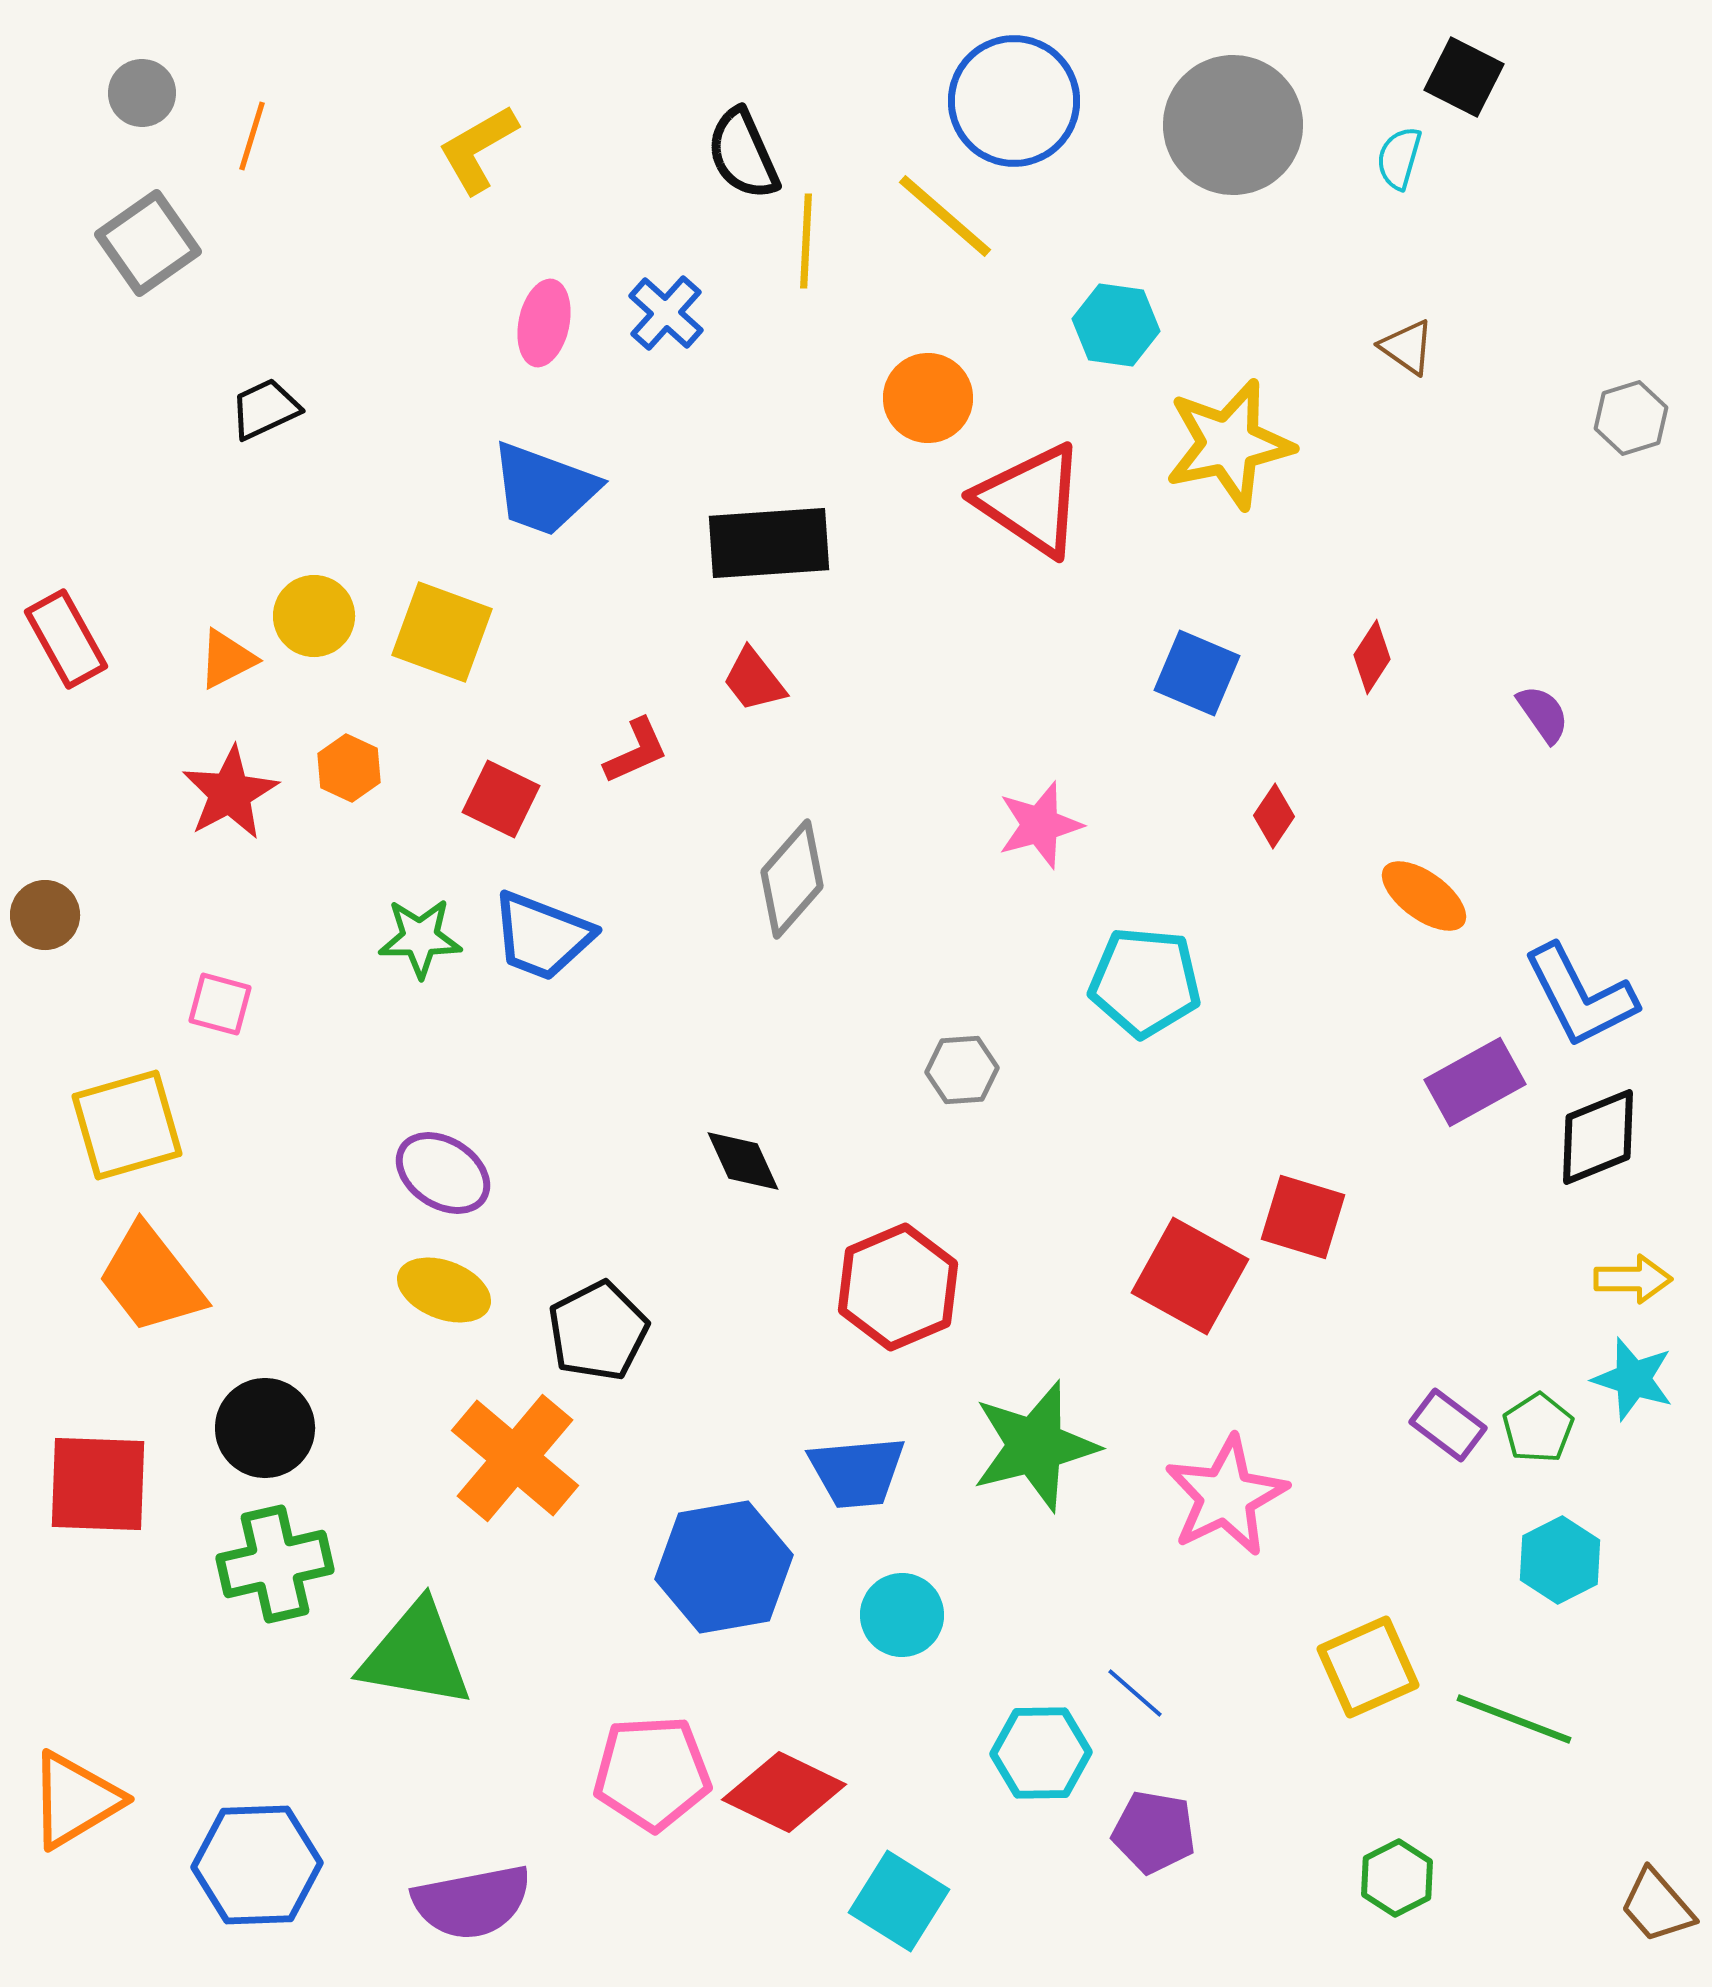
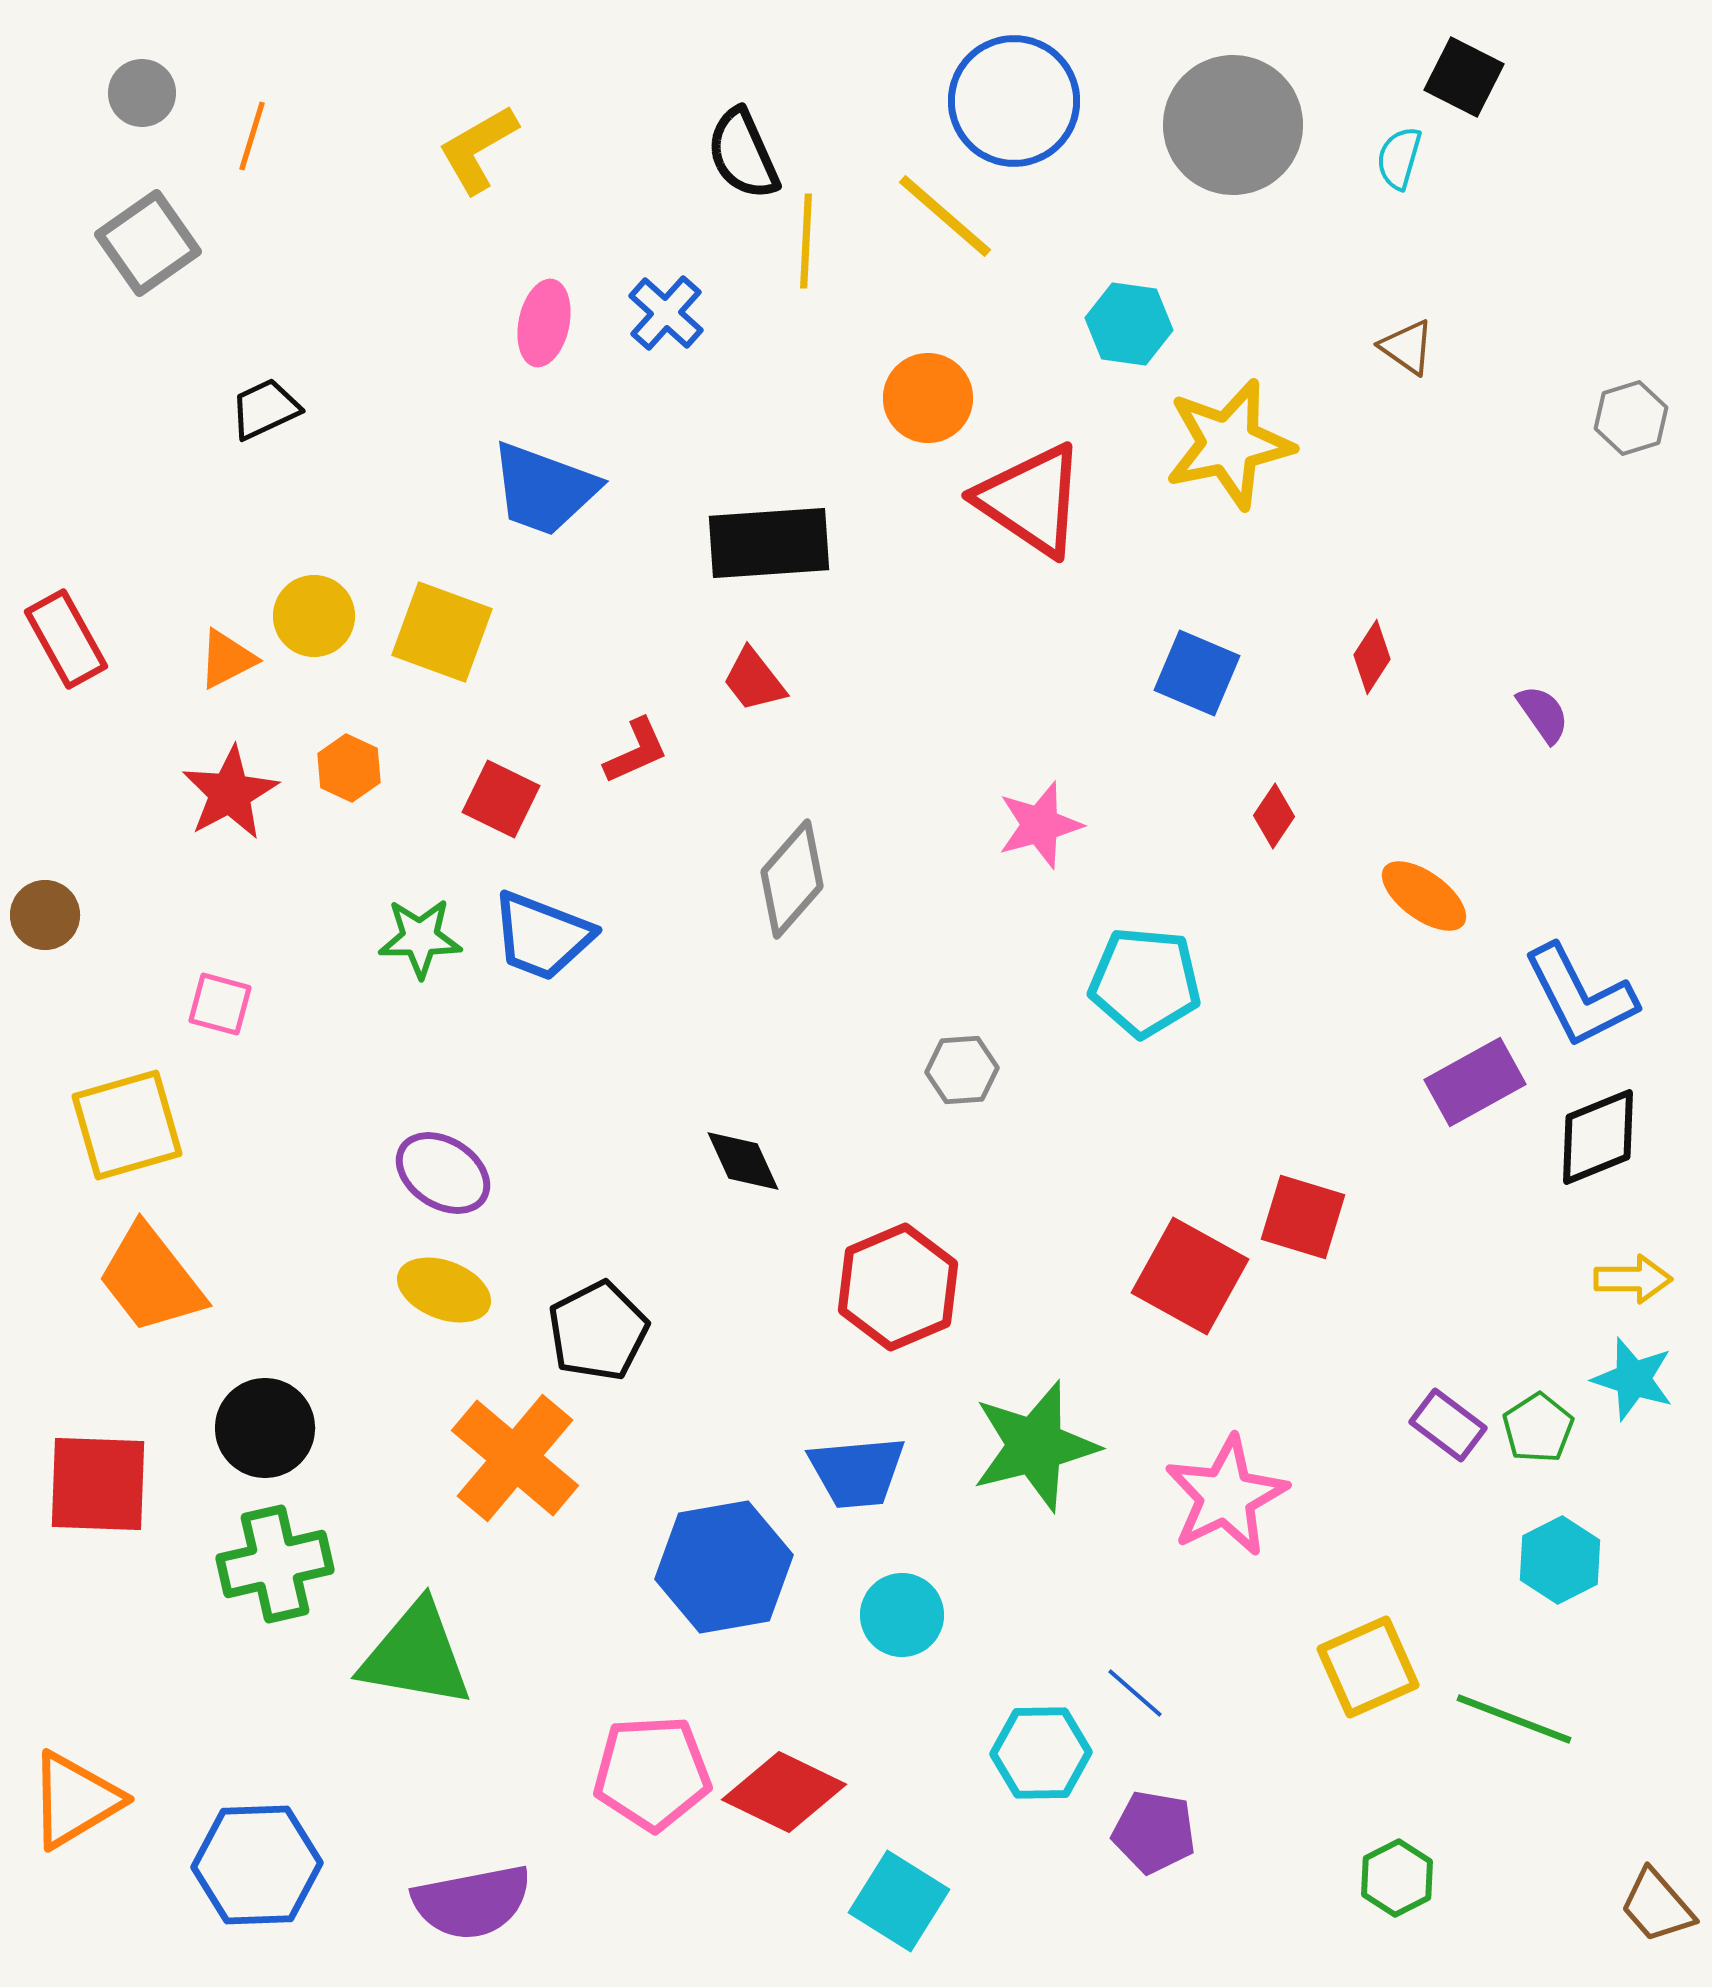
cyan hexagon at (1116, 325): moved 13 px right, 1 px up
